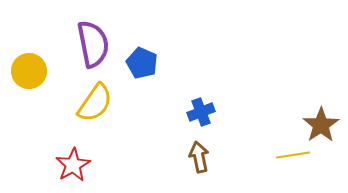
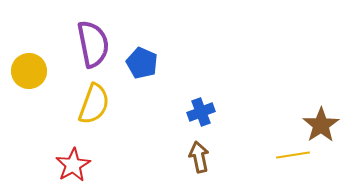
yellow semicircle: moved 1 px left, 1 px down; rotated 15 degrees counterclockwise
